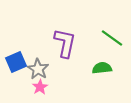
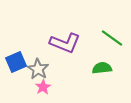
purple L-shape: rotated 100 degrees clockwise
pink star: moved 3 px right
